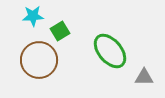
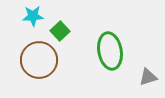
green square: rotated 12 degrees counterclockwise
green ellipse: rotated 30 degrees clockwise
gray triangle: moved 4 px right; rotated 18 degrees counterclockwise
